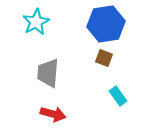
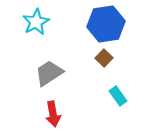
brown square: rotated 24 degrees clockwise
gray trapezoid: moved 1 px right; rotated 52 degrees clockwise
red arrow: rotated 65 degrees clockwise
